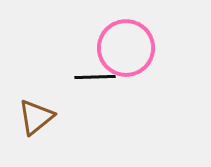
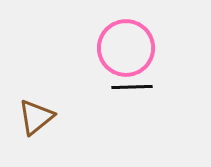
black line: moved 37 px right, 10 px down
